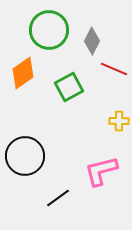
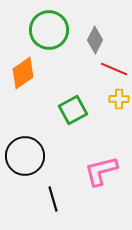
gray diamond: moved 3 px right, 1 px up
green square: moved 4 px right, 23 px down
yellow cross: moved 22 px up
black line: moved 5 px left, 1 px down; rotated 70 degrees counterclockwise
